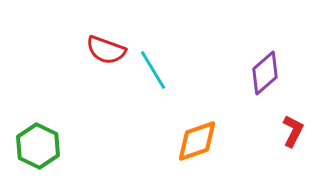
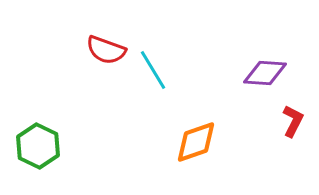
purple diamond: rotated 45 degrees clockwise
red L-shape: moved 10 px up
orange diamond: moved 1 px left, 1 px down
